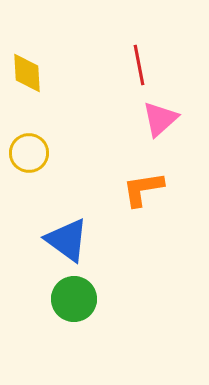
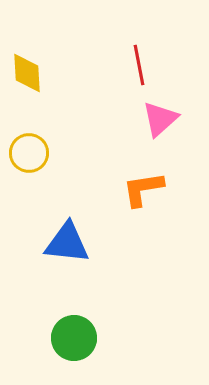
blue triangle: moved 3 px down; rotated 30 degrees counterclockwise
green circle: moved 39 px down
